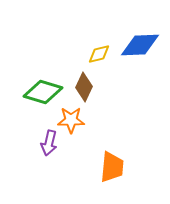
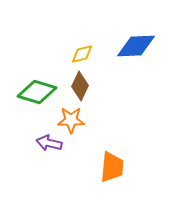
blue diamond: moved 4 px left, 1 px down
yellow diamond: moved 17 px left
brown diamond: moved 4 px left, 1 px up
green diamond: moved 6 px left
purple arrow: rotated 90 degrees clockwise
